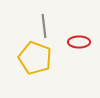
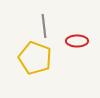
red ellipse: moved 2 px left, 1 px up
